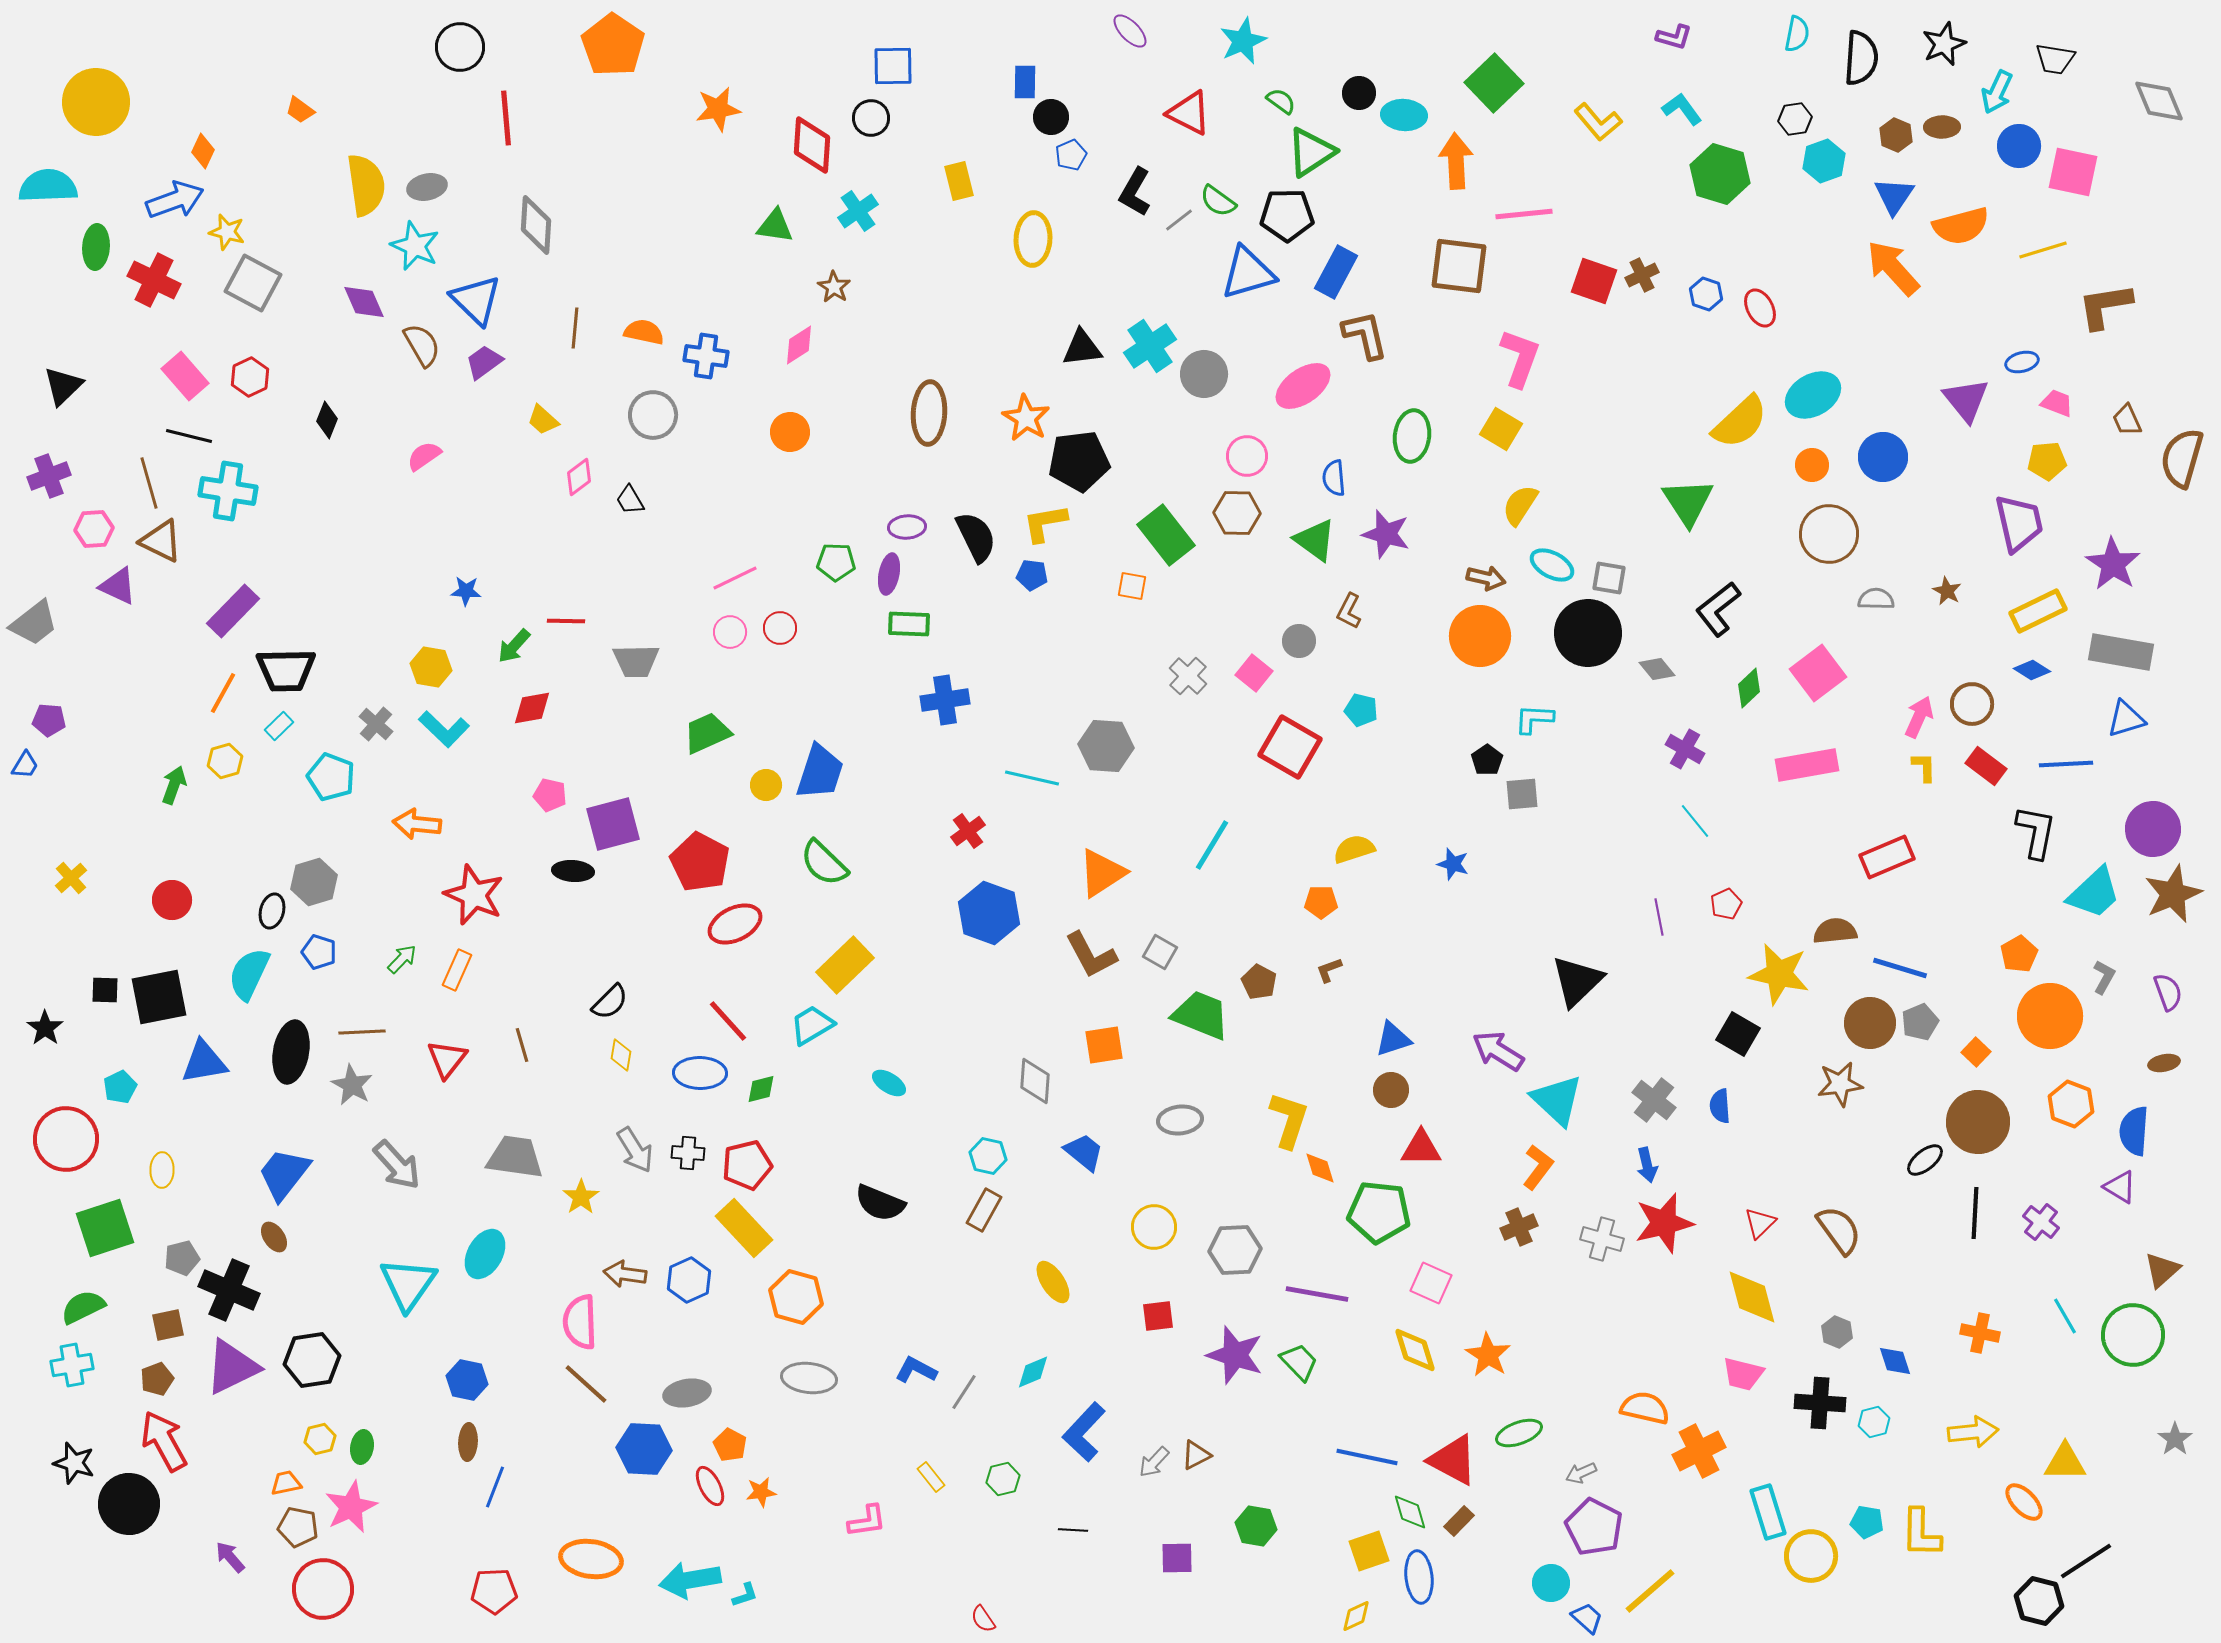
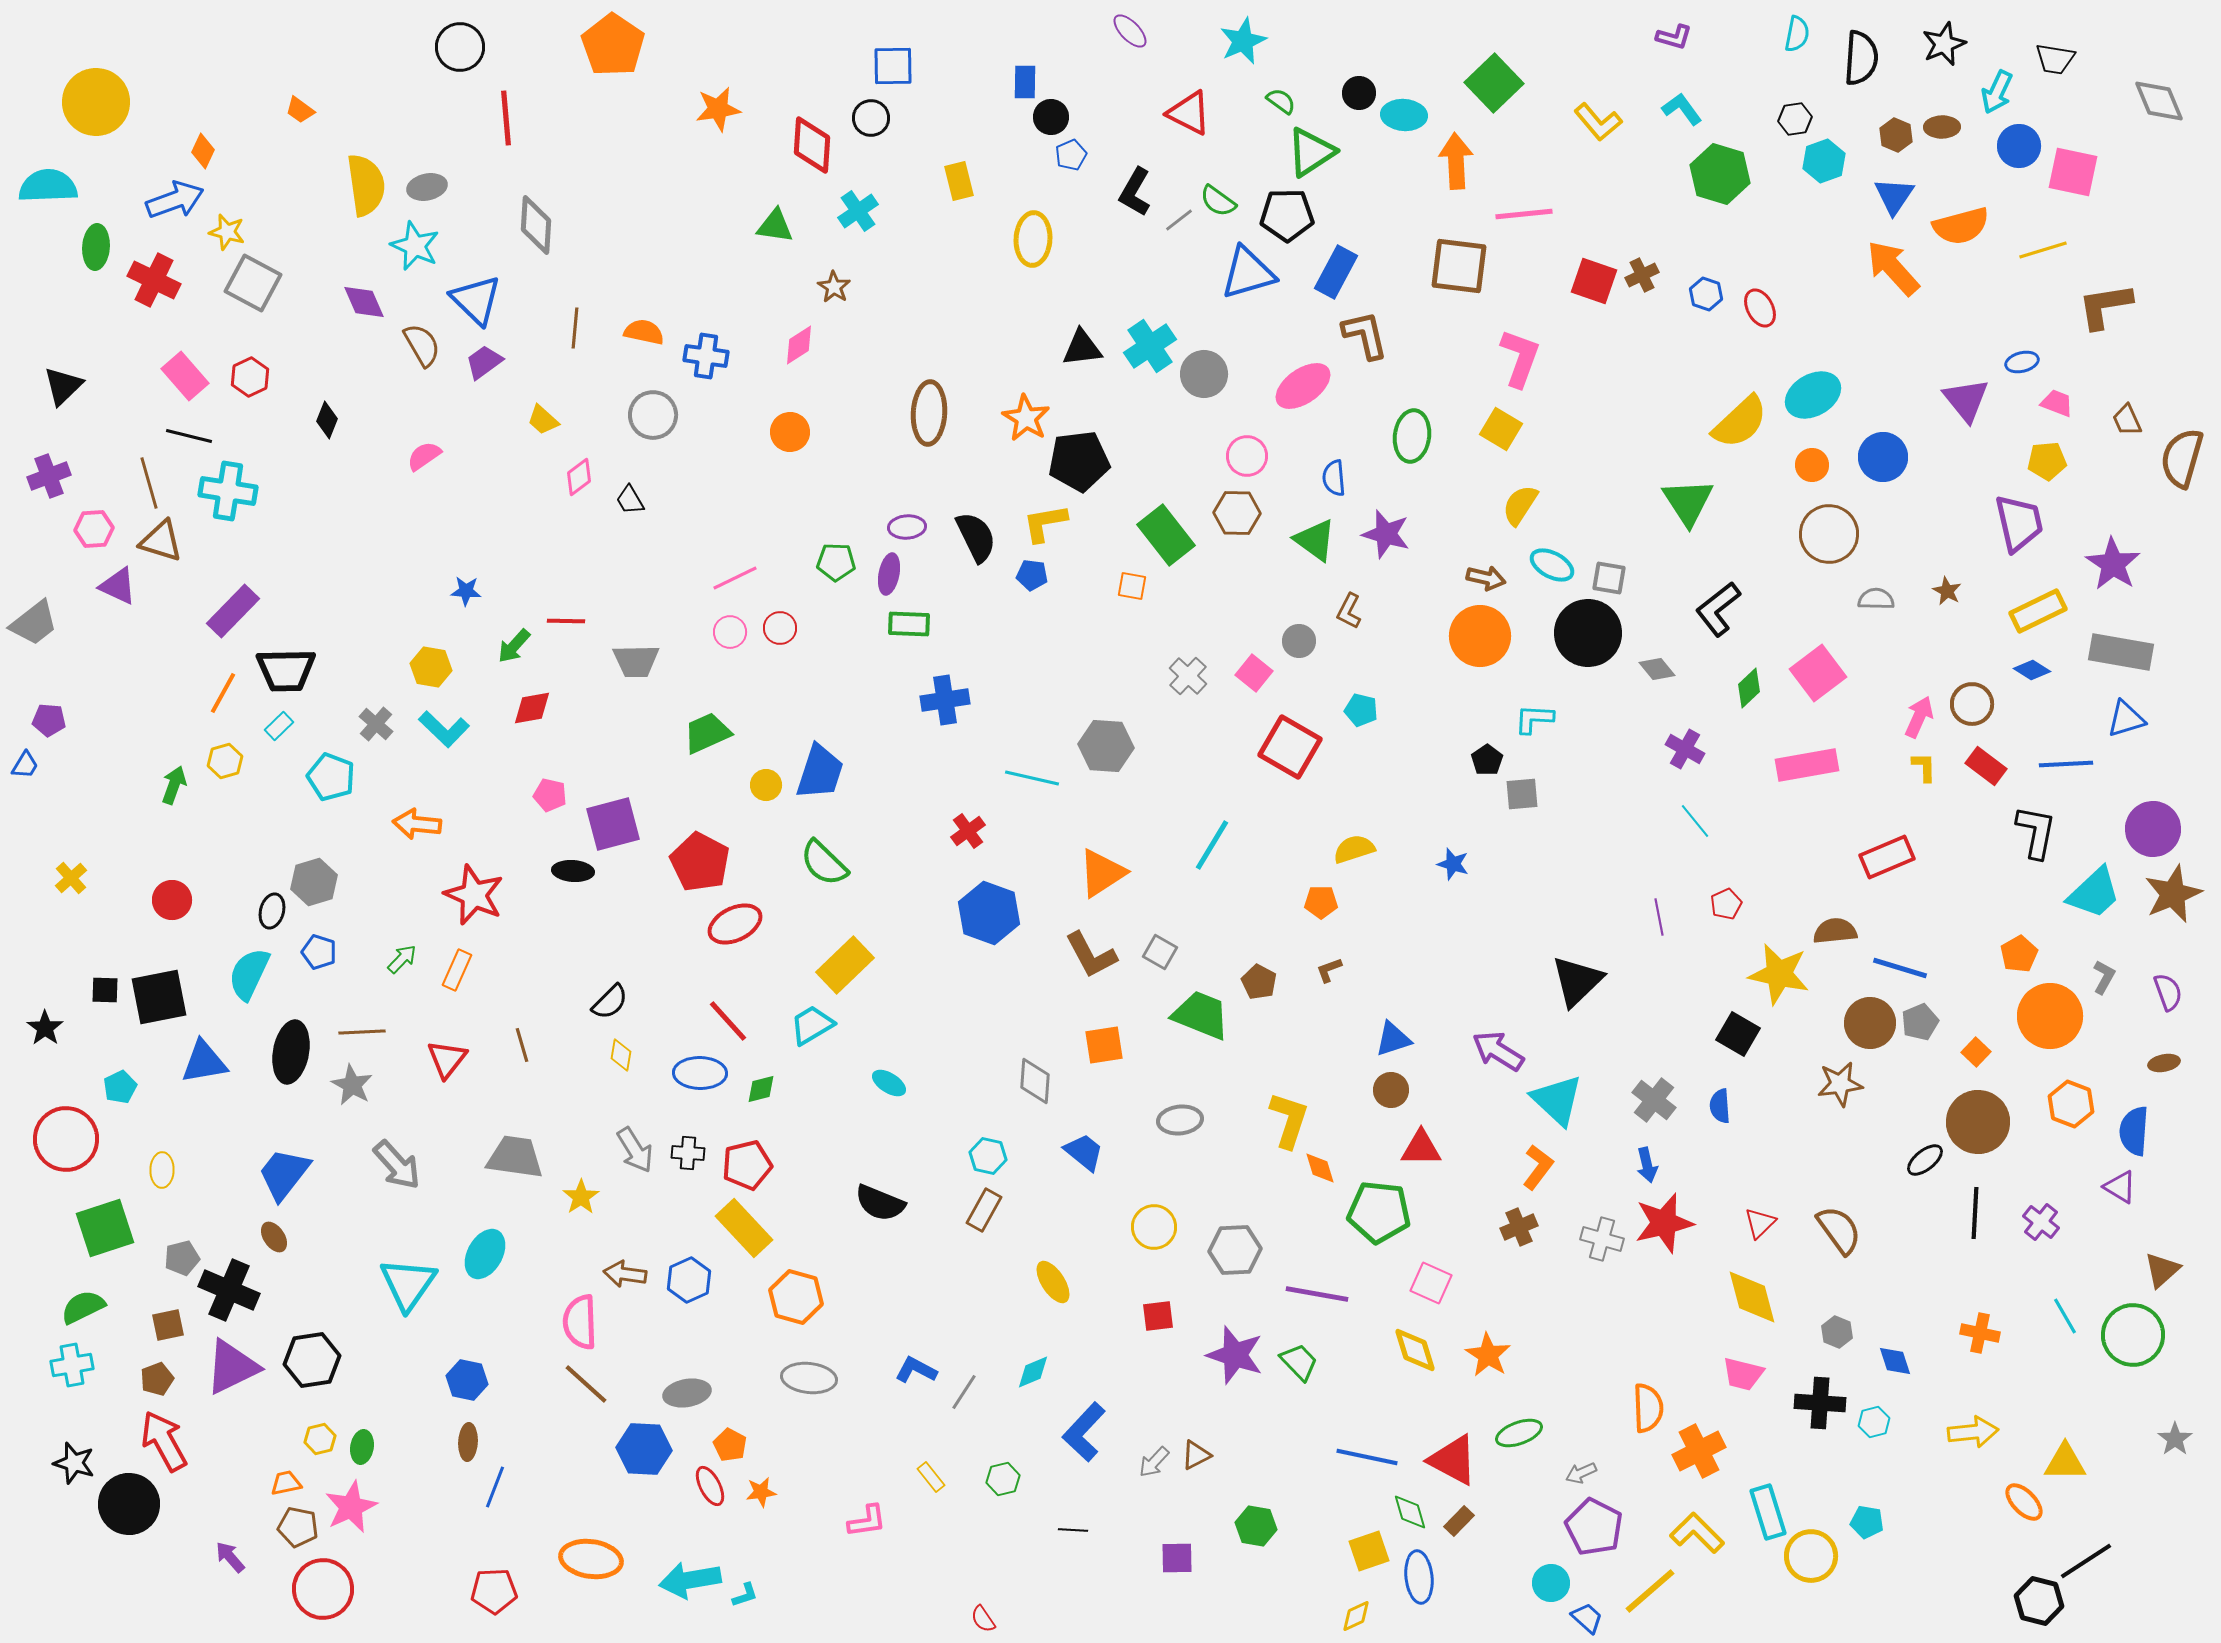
brown triangle at (161, 541): rotated 9 degrees counterclockwise
orange semicircle at (1645, 1408): moved 3 px right; rotated 75 degrees clockwise
yellow L-shape at (1921, 1533): moved 224 px left; rotated 134 degrees clockwise
